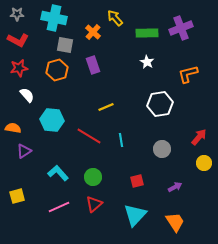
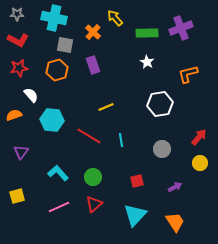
white semicircle: moved 4 px right
orange semicircle: moved 1 px right, 13 px up; rotated 28 degrees counterclockwise
purple triangle: moved 3 px left, 1 px down; rotated 21 degrees counterclockwise
yellow circle: moved 4 px left
